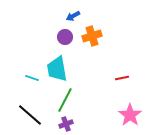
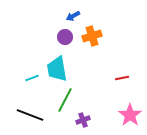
cyan line: rotated 40 degrees counterclockwise
black line: rotated 20 degrees counterclockwise
purple cross: moved 17 px right, 4 px up
